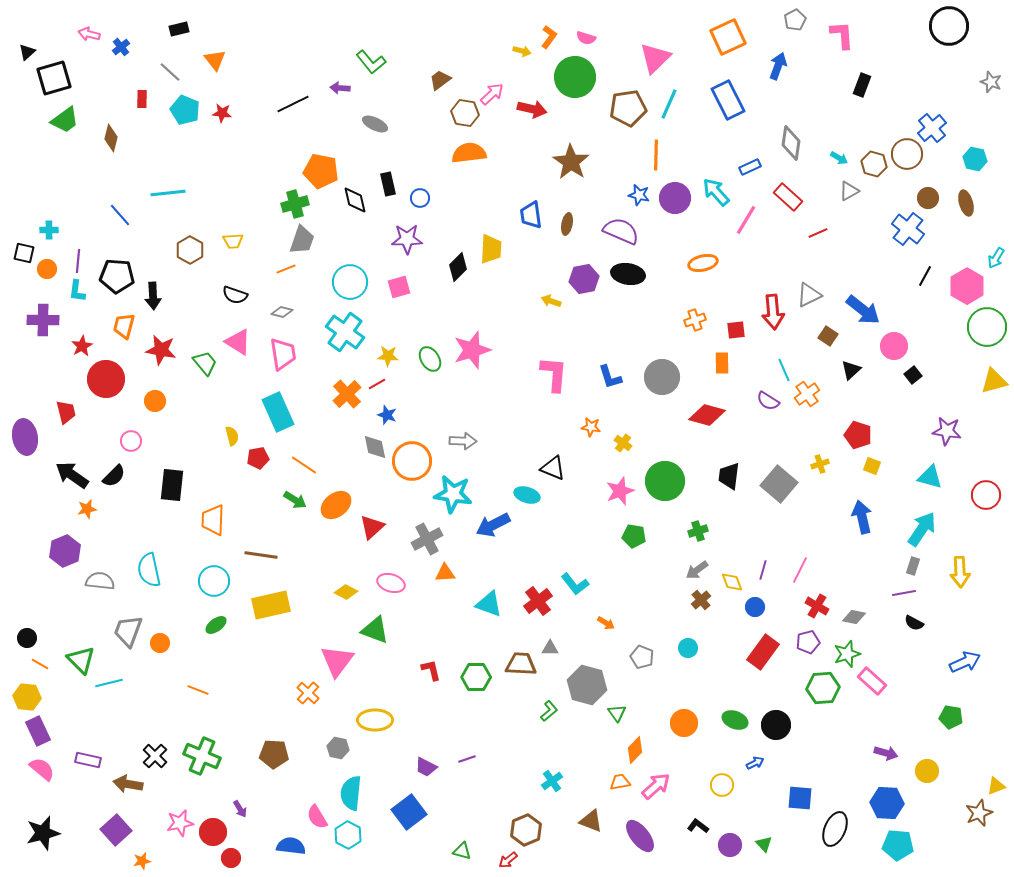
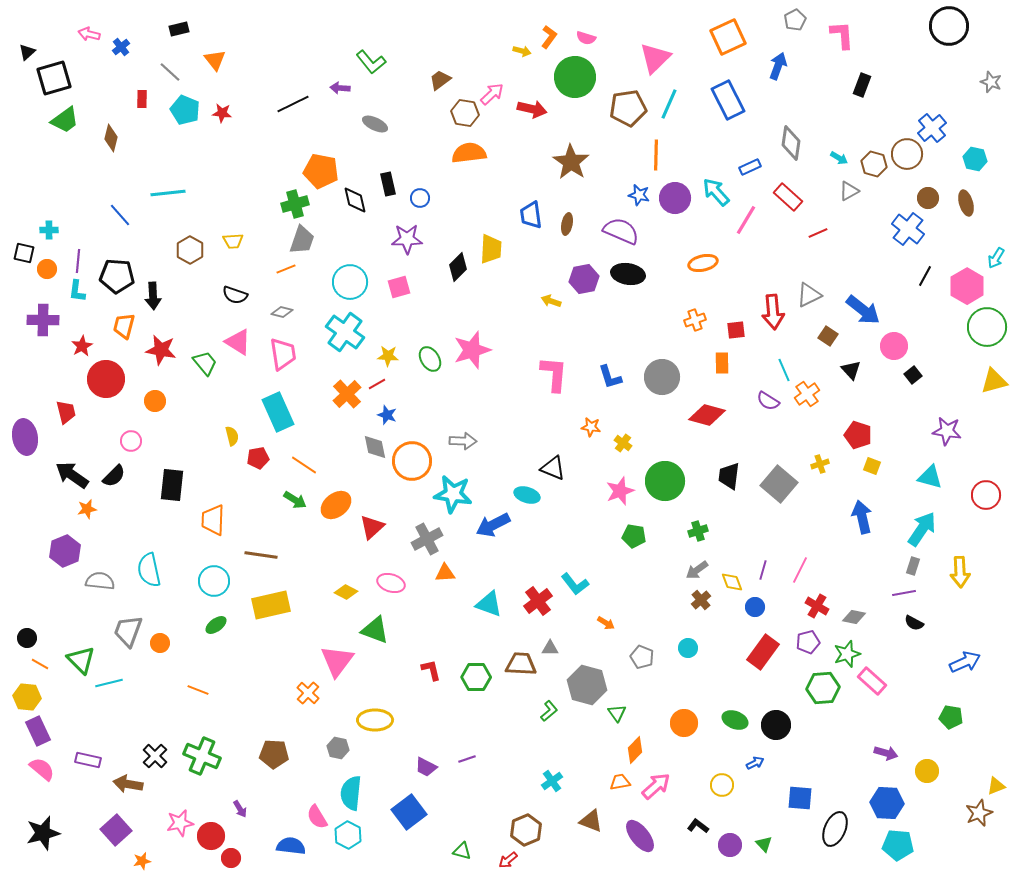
black triangle at (851, 370): rotated 30 degrees counterclockwise
red circle at (213, 832): moved 2 px left, 4 px down
